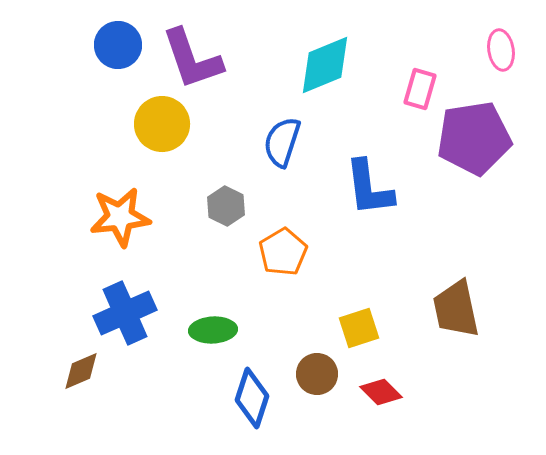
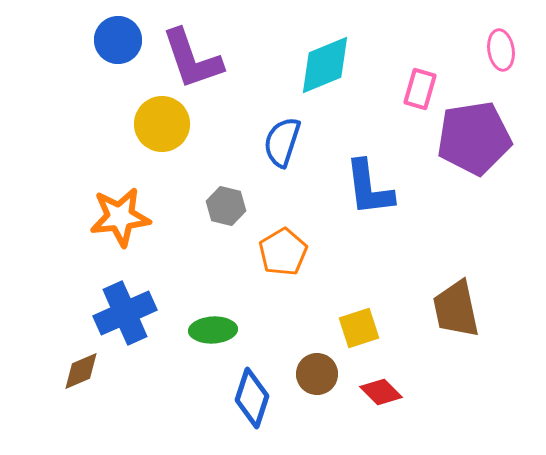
blue circle: moved 5 px up
gray hexagon: rotated 12 degrees counterclockwise
